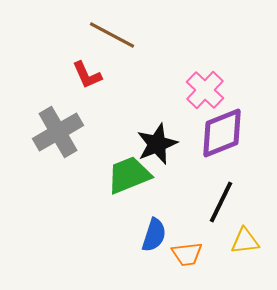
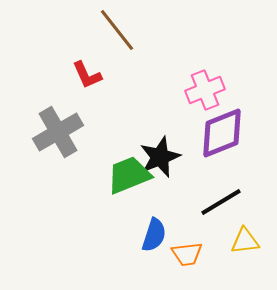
brown line: moved 5 px right, 5 px up; rotated 24 degrees clockwise
pink cross: rotated 24 degrees clockwise
black star: moved 3 px right, 13 px down
black line: rotated 33 degrees clockwise
